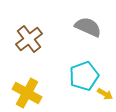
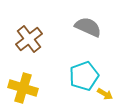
yellow cross: moved 4 px left, 5 px up; rotated 12 degrees counterclockwise
